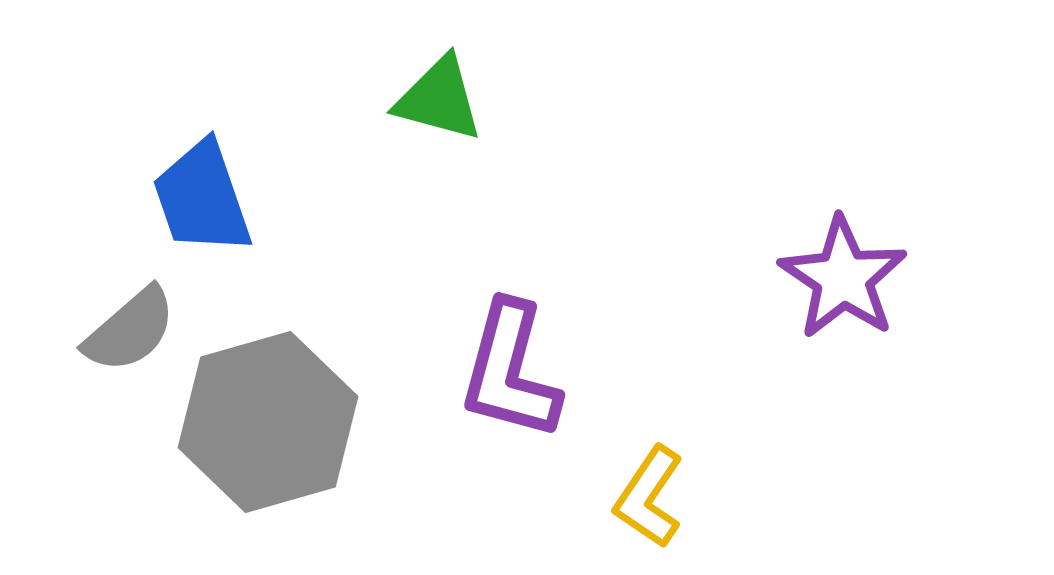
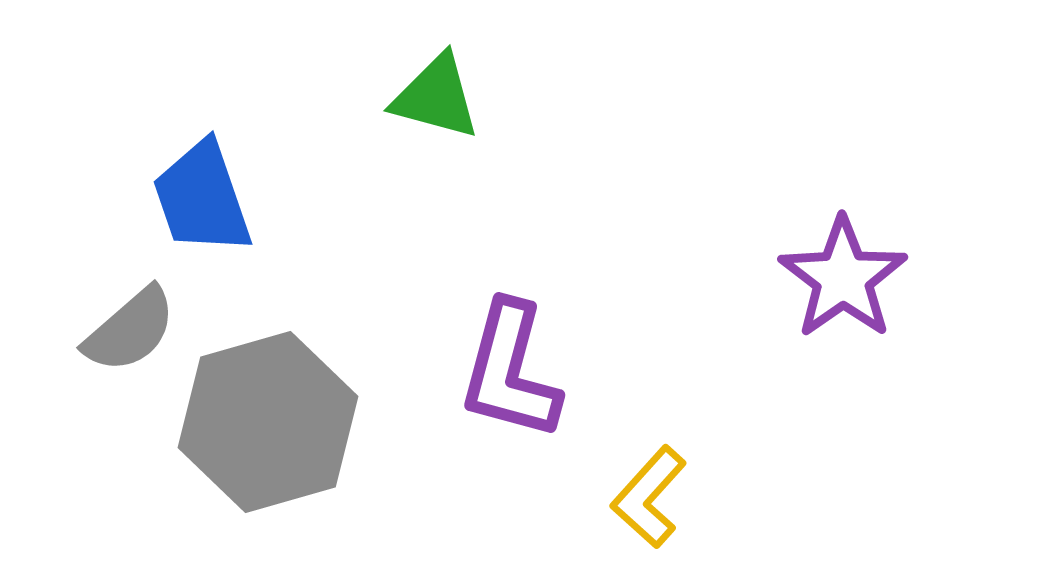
green triangle: moved 3 px left, 2 px up
purple star: rotated 3 degrees clockwise
yellow L-shape: rotated 8 degrees clockwise
